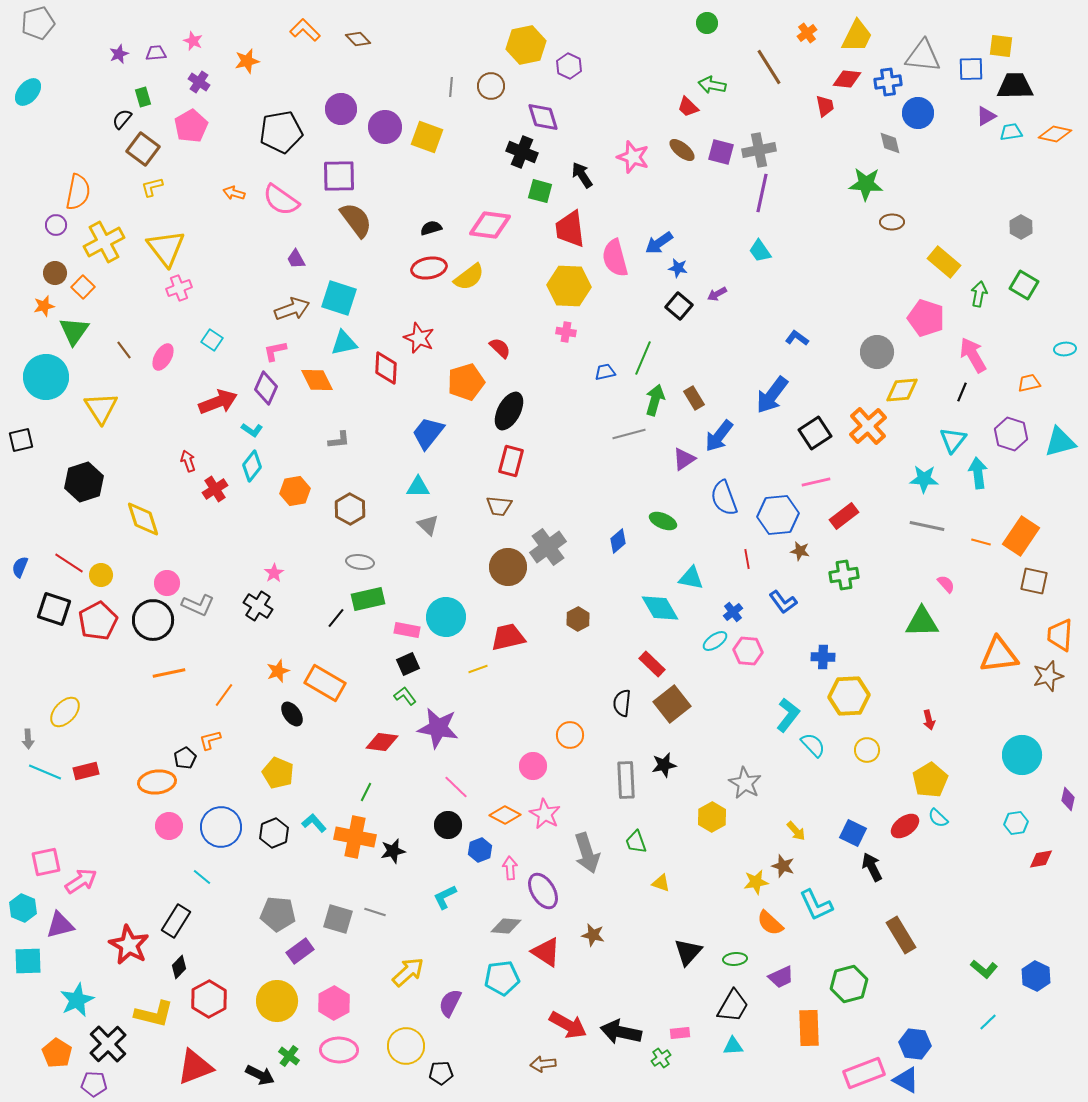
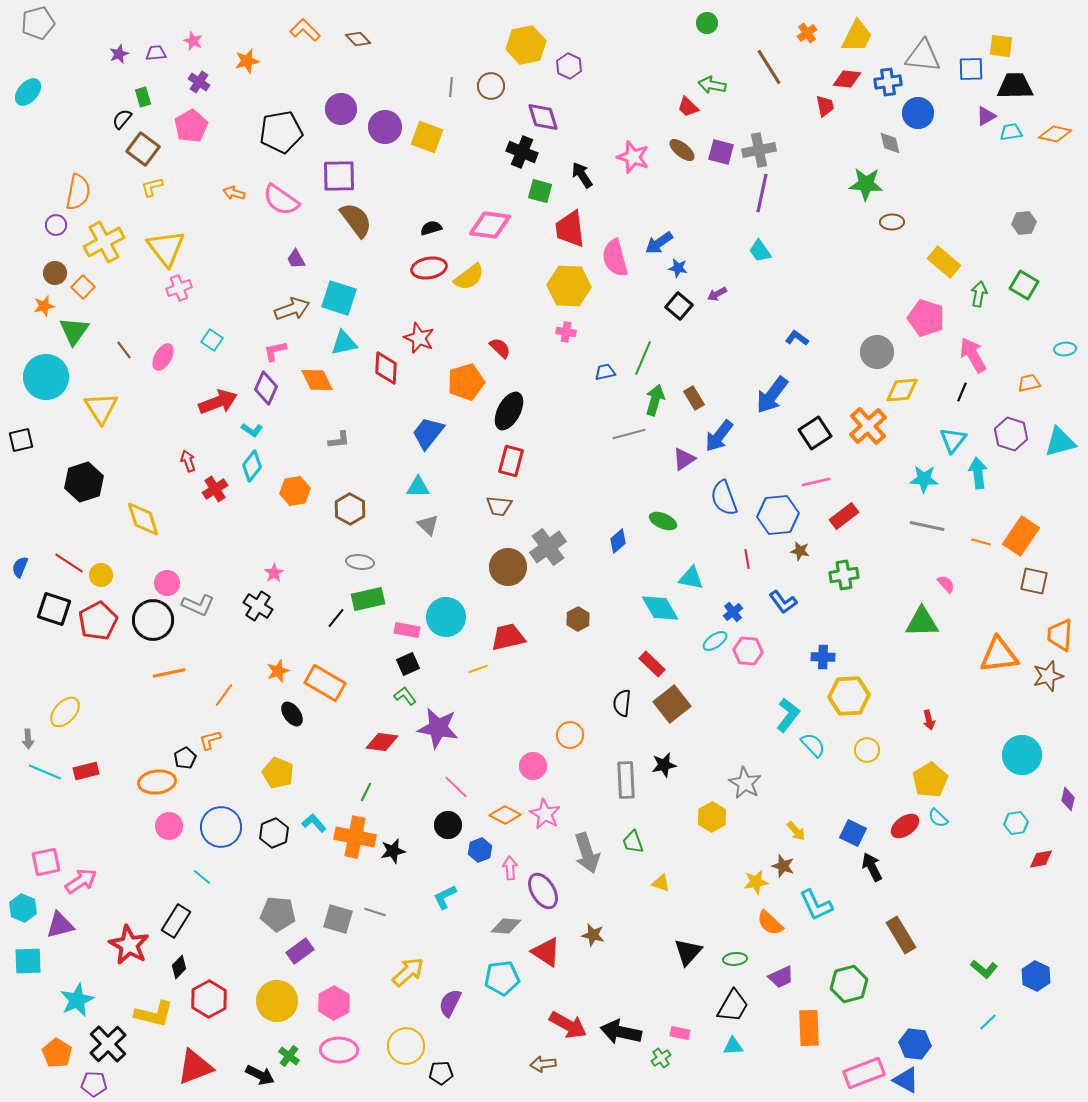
gray hexagon at (1021, 227): moved 3 px right, 4 px up; rotated 25 degrees clockwise
green trapezoid at (636, 842): moved 3 px left
pink rectangle at (680, 1033): rotated 18 degrees clockwise
